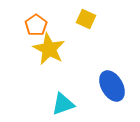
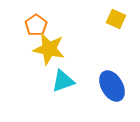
yellow square: moved 30 px right
yellow star: rotated 16 degrees counterclockwise
cyan triangle: moved 23 px up
